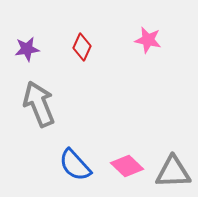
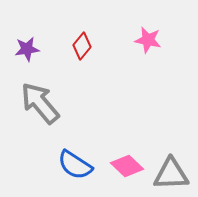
red diamond: moved 1 px up; rotated 16 degrees clockwise
gray arrow: moved 1 px right, 1 px up; rotated 18 degrees counterclockwise
blue semicircle: rotated 15 degrees counterclockwise
gray triangle: moved 2 px left, 2 px down
